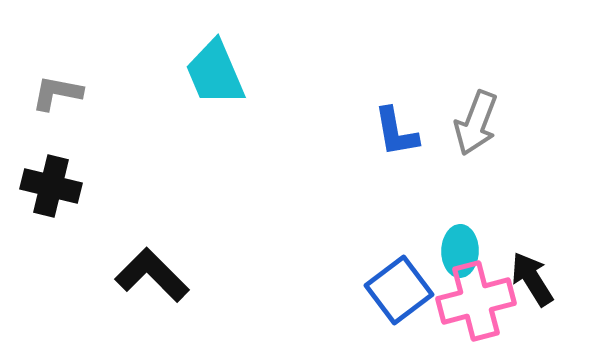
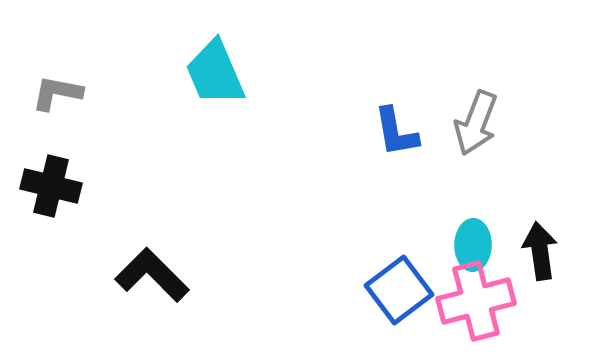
cyan ellipse: moved 13 px right, 6 px up
black arrow: moved 8 px right, 28 px up; rotated 24 degrees clockwise
